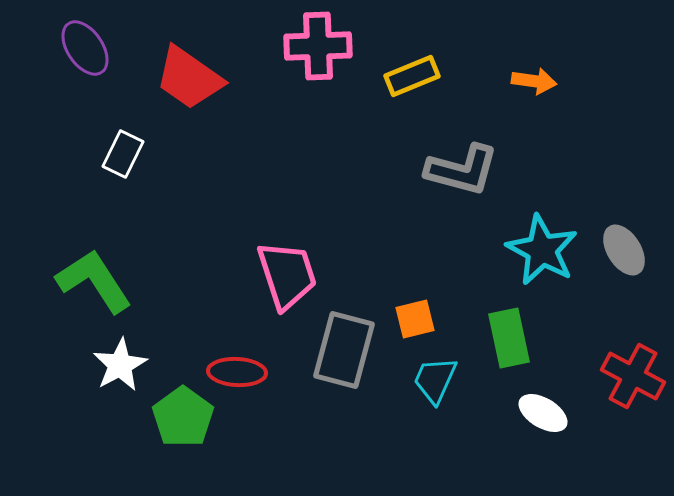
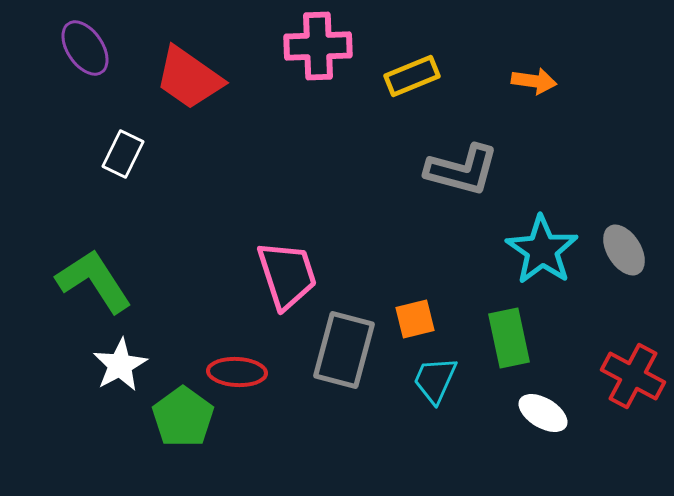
cyan star: rotated 6 degrees clockwise
